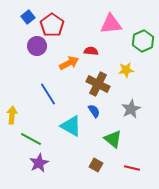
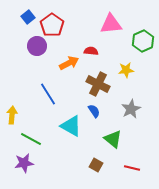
purple star: moved 15 px left; rotated 18 degrees clockwise
